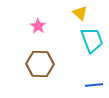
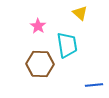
cyan trapezoid: moved 25 px left, 5 px down; rotated 12 degrees clockwise
